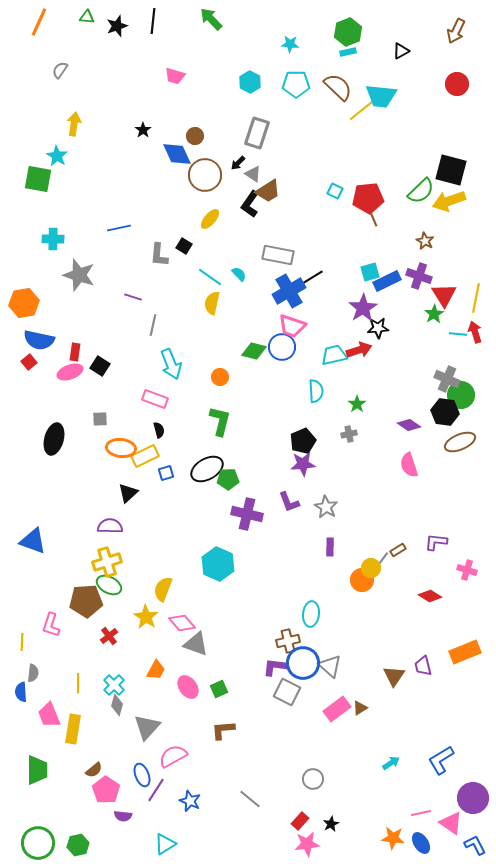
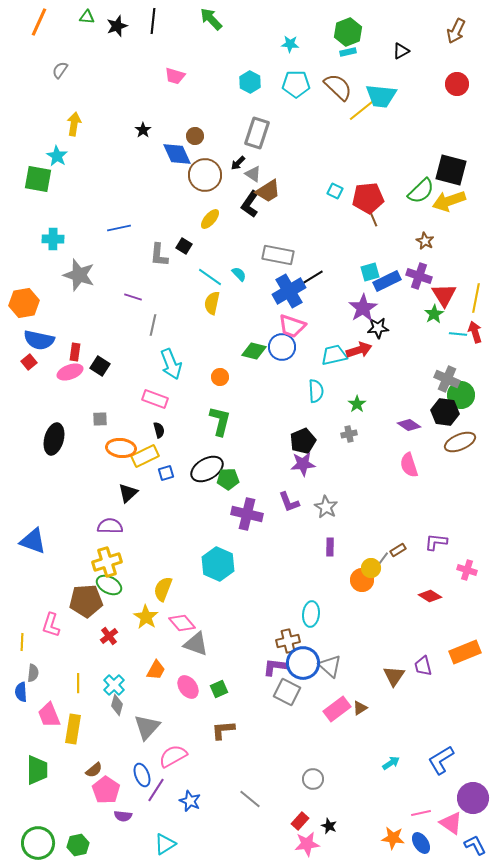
black star at (331, 824): moved 2 px left, 2 px down; rotated 21 degrees counterclockwise
